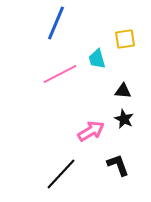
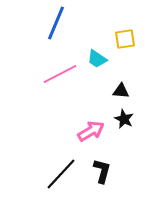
cyan trapezoid: rotated 40 degrees counterclockwise
black triangle: moved 2 px left
black L-shape: moved 16 px left, 6 px down; rotated 35 degrees clockwise
